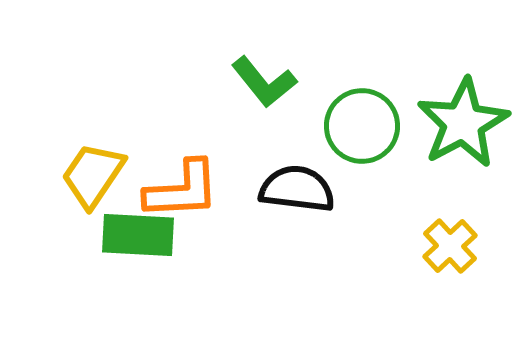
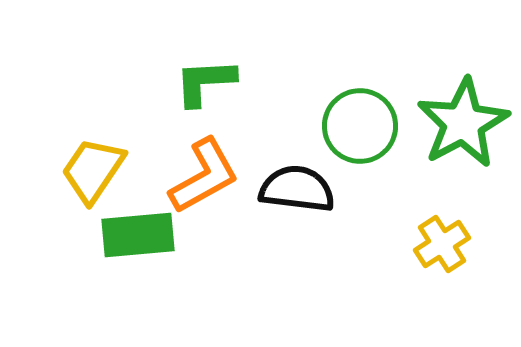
green L-shape: moved 59 px left; rotated 126 degrees clockwise
green circle: moved 2 px left
yellow trapezoid: moved 5 px up
orange L-shape: moved 22 px right, 14 px up; rotated 26 degrees counterclockwise
green rectangle: rotated 8 degrees counterclockwise
yellow cross: moved 8 px left, 2 px up; rotated 10 degrees clockwise
